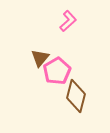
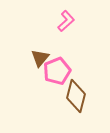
pink L-shape: moved 2 px left
pink pentagon: rotated 8 degrees clockwise
